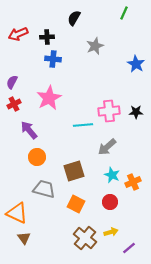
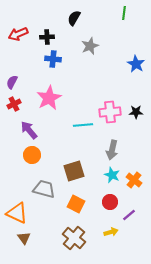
green line: rotated 16 degrees counterclockwise
gray star: moved 5 px left
pink cross: moved 1 px right, 1 px down
gray arrow: moved 5 px right, 3 px down; rotated 36 degrees counterclockwise
orange circle: moved 5 px left, 2 px up
orange cross: moved 1 px right, 2 px up; rotated 28 degrees counterclockwise
brown cross: moved 11 px left
purple line: moved 33 px up
